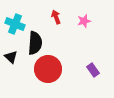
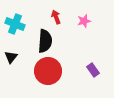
black semicircle: moved 10 px right, 2 px up
black triangle: rotated 24 degrees clockwise
red circle: moved 2 px down
